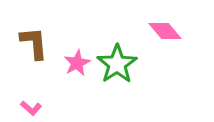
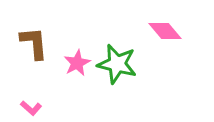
green star: rotated 24 degrees counterclockwise
